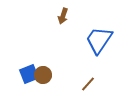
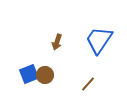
brown arrow: moved 6 px left, 26 px down
brown circle: moved 2 px right
